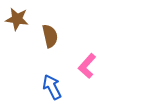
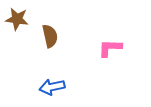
pink L-shape: moved 23 px right, 18 px up; rotated 50 degrees clockwise
blue arrow: rotated 75 degrees counterclockwise
